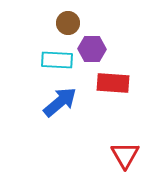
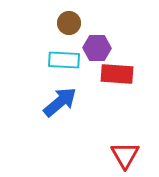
brown circle: moved 1 px right
purple hexagon: moved 5 px right, 1 px up
cyan rectangle: moved 7 px right
red rectangle: moved 4 px right, 9 px up
